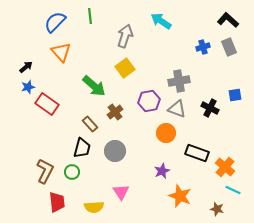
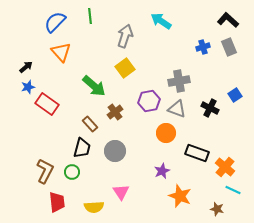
blue square: rotated 24 degrees counterclockwise
